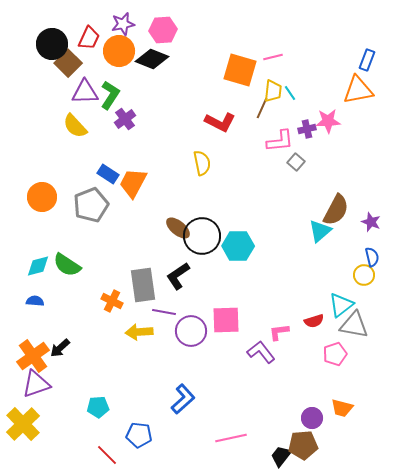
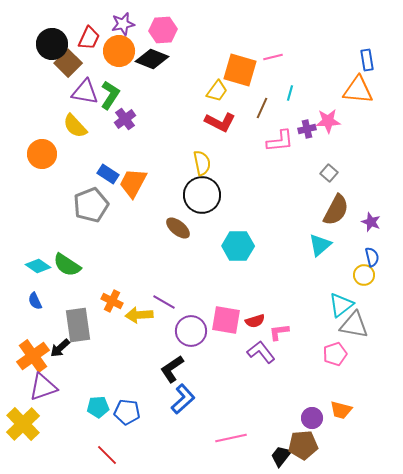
blue rectangle at (367, 60): rotated 30 degrees counterclockwise
orange triangle at (358, 90): rotated 16 degrees clockwise
yellow trapezoid at (273, 91): moved 56 px left; rotated 30 degrees clockwise
purple triangle at (85, 92): rotated 12 degrees clockwise
cyan line at (290, 93): rotated 49 degrees clockwise
gray square at (296, 162): moved 33 px right, 11 px down
orange circle at (42, 197): moved 43 px up
cyan triangle at (320, 231): moved 14 px down
black circle at (202, 236): moved 41 px up
cyan diamond at (38, 266): rotated 50 degrees clockwise
black L-shape at (178, 276): moved 6 px left, 93 px down
gray rectangle at (143, 285): moved 65 px left, 40 px down
blue semicircle at (35, 301): rotated 120 degrees counterclockwise
purple line at (164, 312): moved 10 px up; rotated 20 degrees clockwise
pink square at (226, 320): rotated 12 degrees clockwise
red semicircle at (314, 321): moved 59 px left
yellow arrow at (139, 332): moved 17 px up
purple triangle at (36, 384): moved 7 px right, 3 px down
orange trapezoid at (342, 408): moved 1 px left, 2 px down
blue pentagon at (139, 435): moved 12 px left, 23 px up
